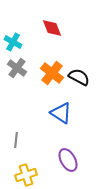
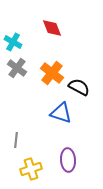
black semicircle: moved 10 px down
blue triangle: rotated 15 degrees counterclockwise
purple ellipse: rotated 25 degrees clockwise
yellow cross: moved 5 px right, 6 px up
